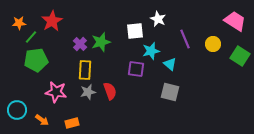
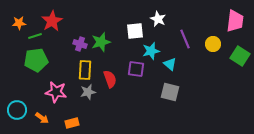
pink trapezoid: rotated 65 degrees clockwise
green line: moved 4 px right, 1 px up; rotated 32 degrees clockwise
purple cross: rotated 24 degrees counterclockwise
red semicircle: moved 12 px up
orange arrow: moved 2 px up
